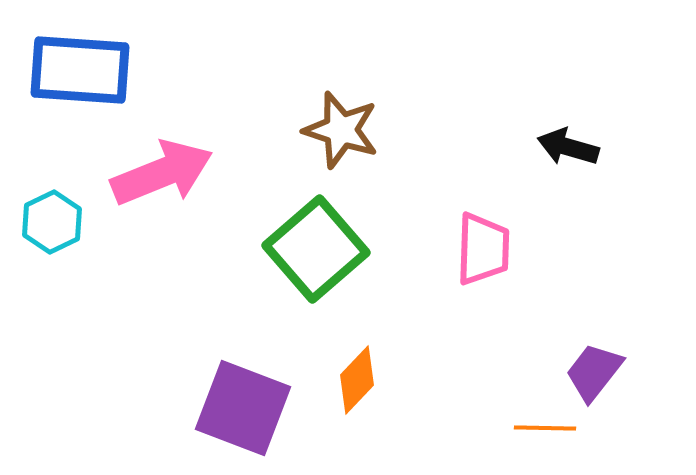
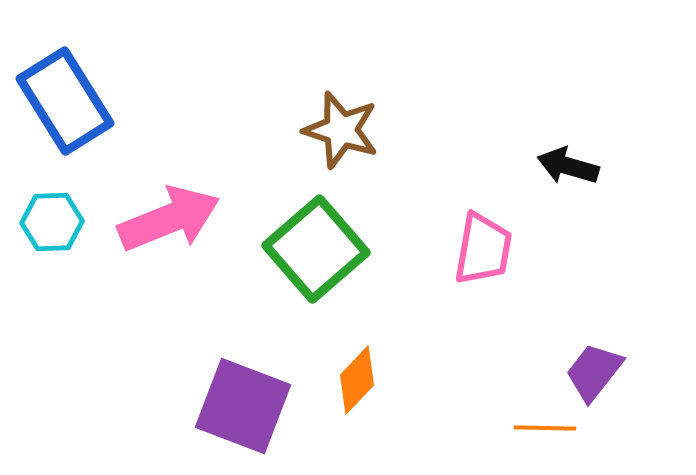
blue rectangle: moved 15 px left, 31 px down; rotated 54 degrees clockwise
black arrow: moved 19 px down
pink arrow: moved 7 px right, 46 px down
cyan hexagon: rotated 24 degrees clockwise
pink trapezoid: rotated 8 degrees clockwise
purple square: moved 2 px up
